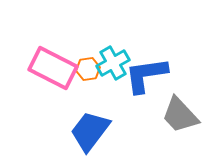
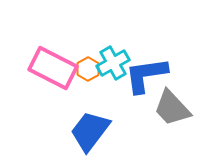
orange hexagon: rotated 20 degrees counterclockwise
gray trapezoid: moved 8 px left, 7 px up
